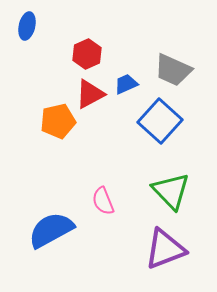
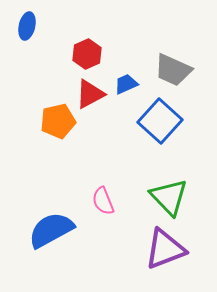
green triangle: moved 2 px left, 6 px down
